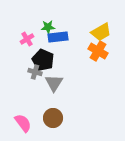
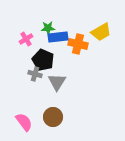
green star: moved 1 px down
pink cross: moved 1 px left
orange cross: moved 20 px left, 7 px up; rotated 18 degrees counterclockwise
gray cross: moved 2 px down
gray triangle: moved 3 px right, 1 px up
brown circle: moved 1 px up
pink semicircle: moved 1 px right, 1 px up
